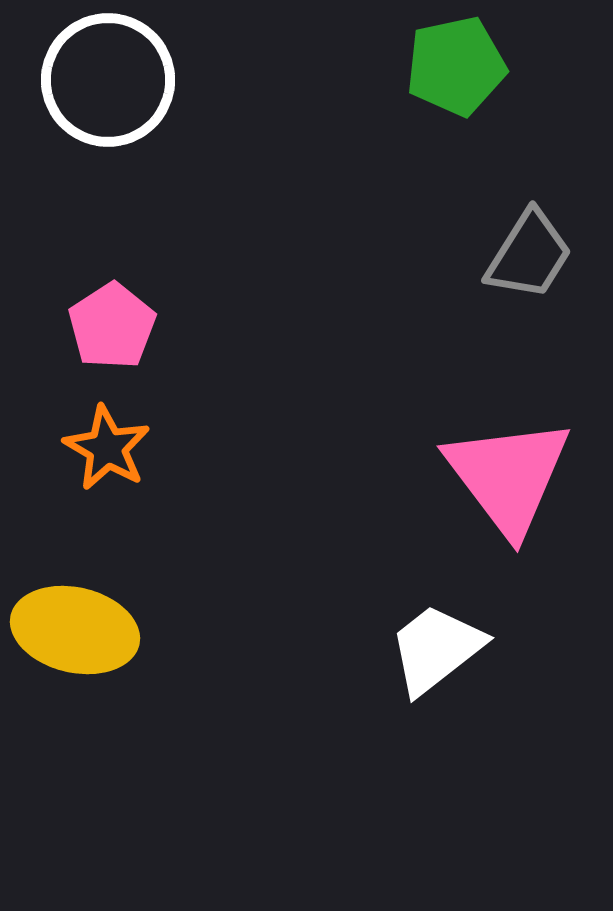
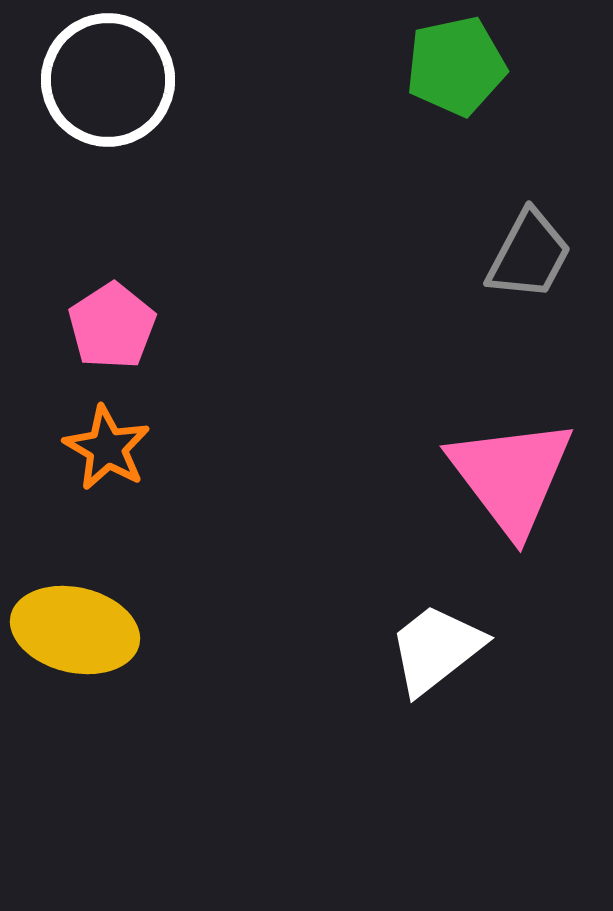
gray trapezoid: rotated 4 degrees counterclockwise
pink triangle: moved 3 px right
